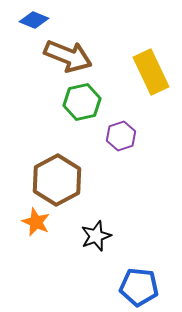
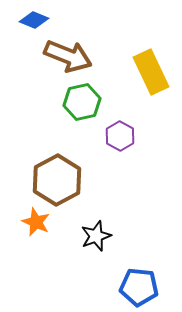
purple hexagon: moved 1 px left; rotated 12 degrees counterclockwise
